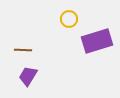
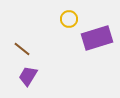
purple rectangle: moved 3 px up
brown line: moved 1 px left, 1 px up; rotated 36 degrees clockwise
